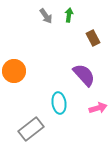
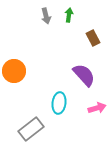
gray arrow: rotated 21 degrees clockwise
cyan ellipse: rotated 15 degrees clockwise
pink arrow: moved 1 px left
